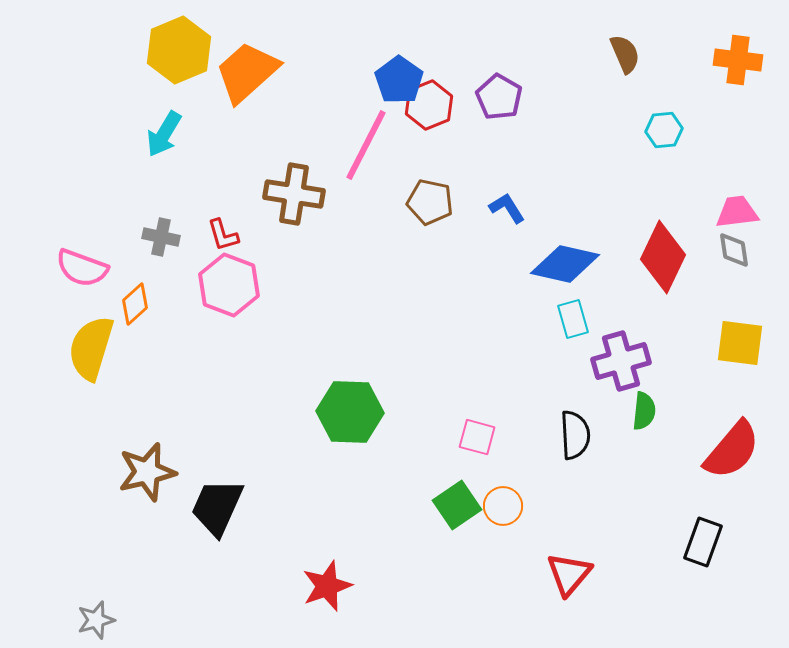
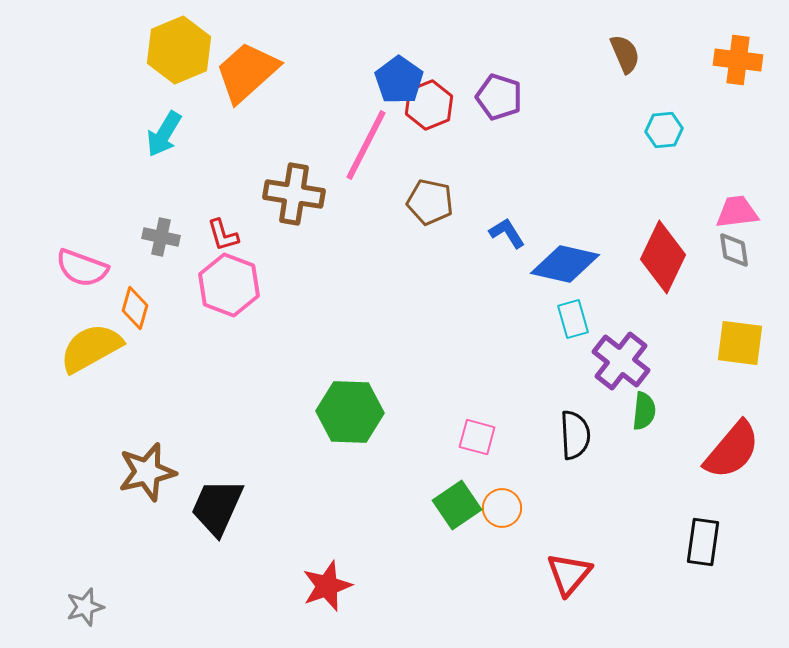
purple pentagon: rotated 12 degrees counterclockwise
blue L-shape: moved 25 px down
orange diamond: moved 4 px down; rotated 33 degrees counterclockwise
yellow semicircle: rotated 44 degrees clockwise
purple cross: rotated 36 degrees counterclockwise
orange circle: moved 1 px left, 2 px down
black rectangle: rotated 12 degrees counterclockwise
gray star: moved 11 px left, 13 px up
